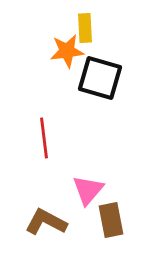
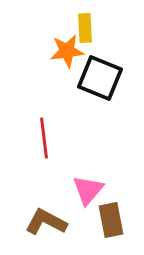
black square: rotated 6 degrees clockwise
